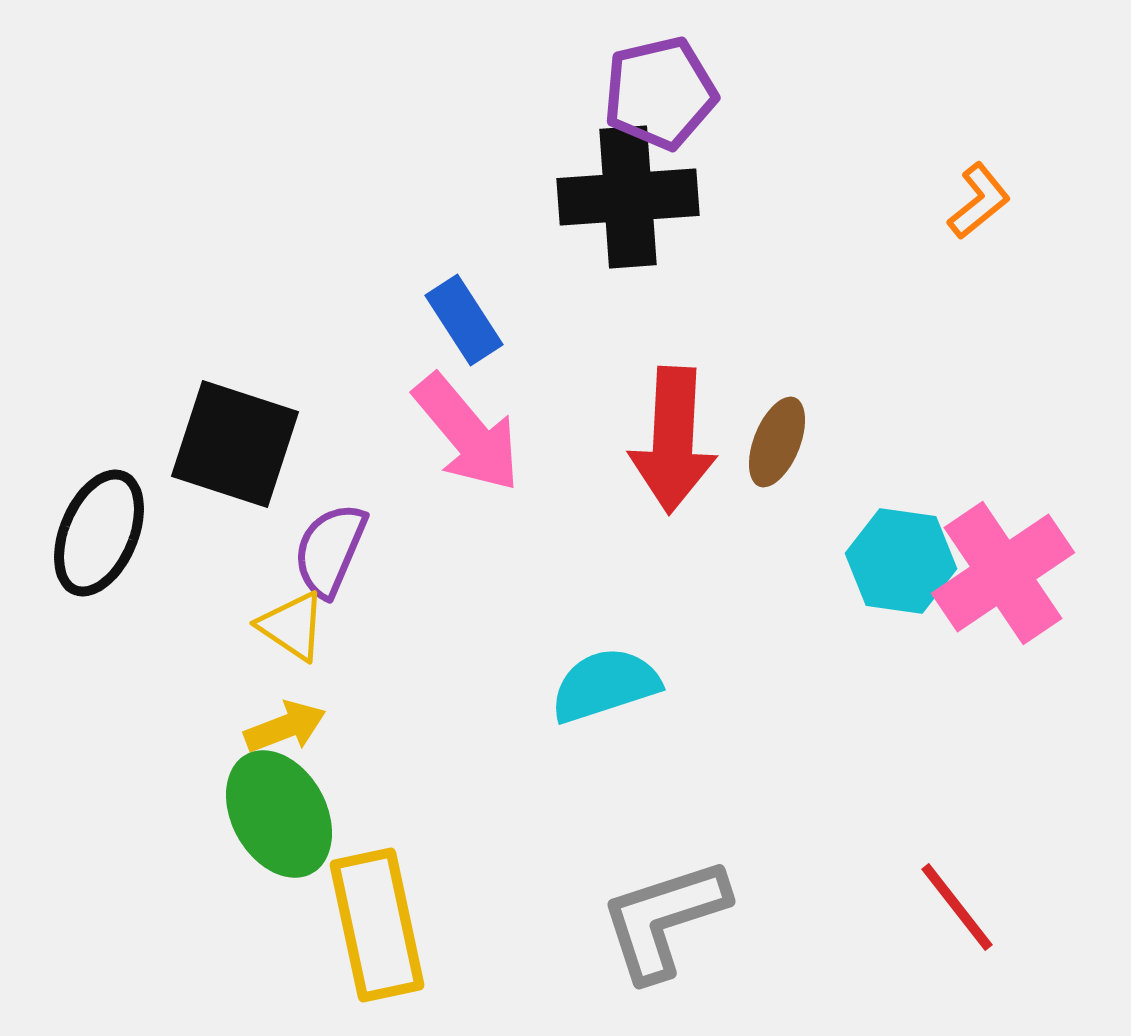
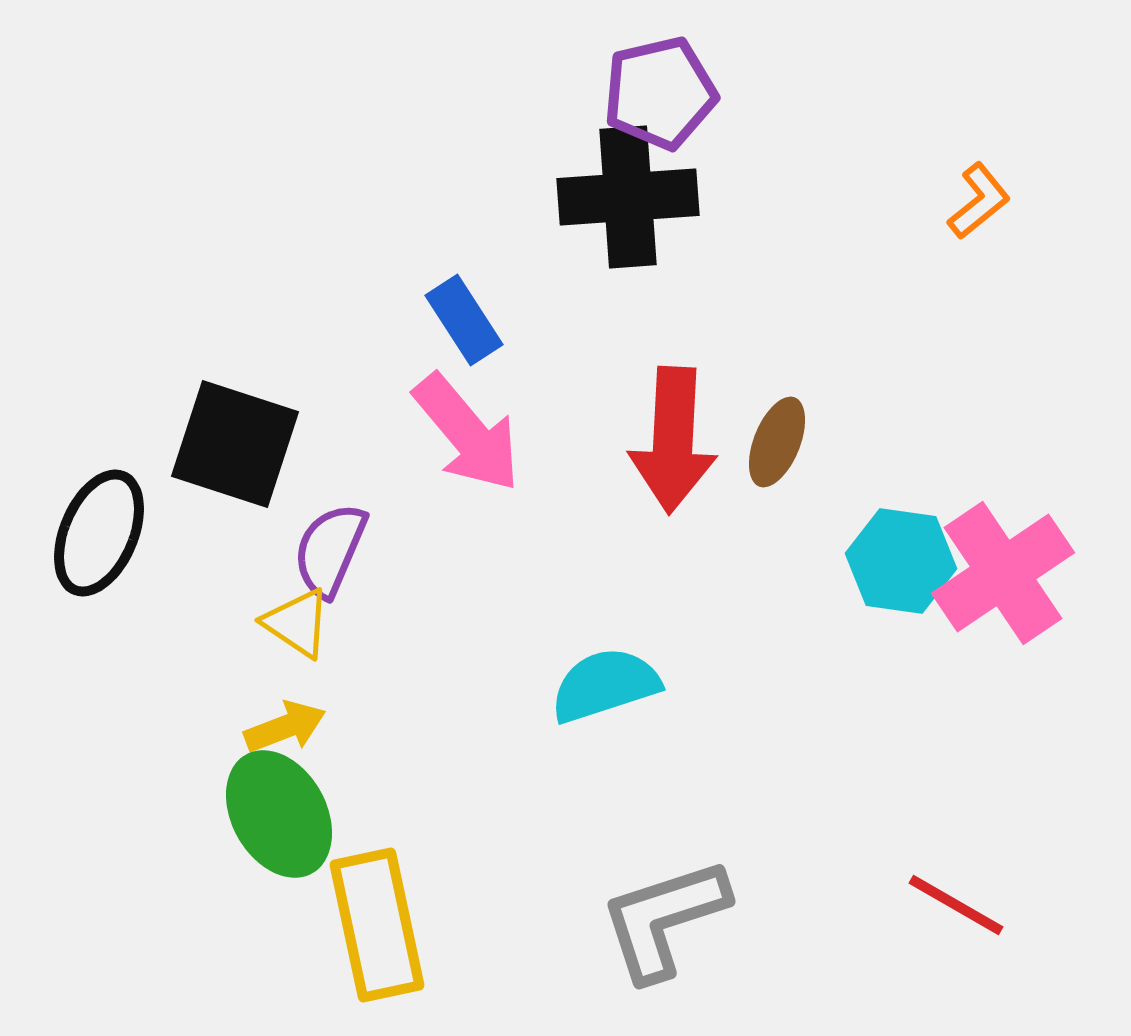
yellow triangle: moved 5 px right, 3 px up
red line: moved 1 px left, 2 px up; rotated 22 degrees counterclockwise
